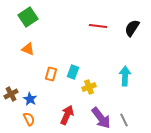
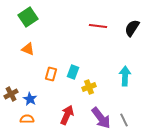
orange semicircle: moved 2 px left; rotated 64 degrees counterclockwise
